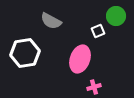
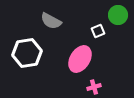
green circle: moved 2 px right, 1 px up
white hexagon: moved 2 px right
pink ellipse: rotated 12 degrees clockwise
